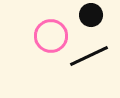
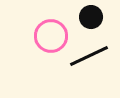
black circle: moved 2 px down
